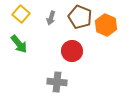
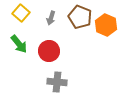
yellow square: moved 1 px up
red circle: moved 23 px left
